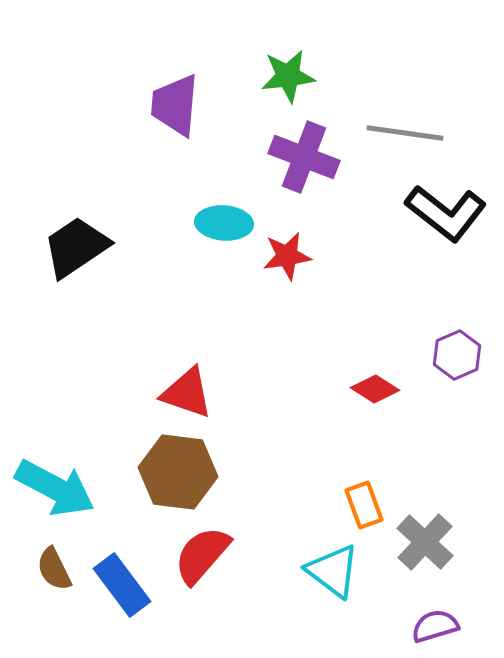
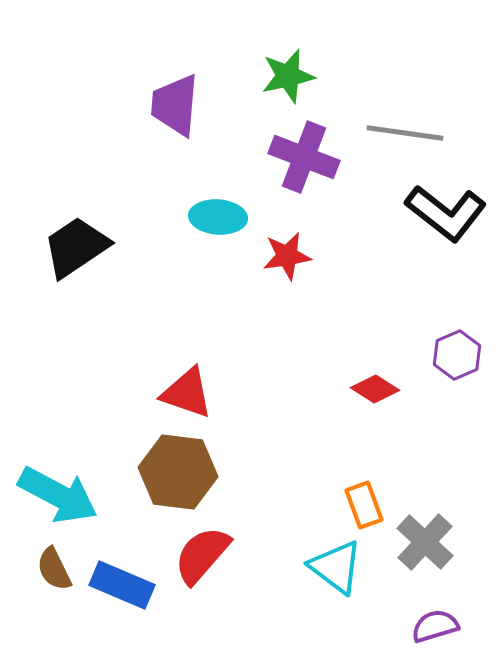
green star: rotated 6 degrees counterclockwise
cyan ellipse: moved 6 px left, 6 px up
cyan arrow: moved 3 px right, 7 px down
cyan triangle: moved 3 px right, 4 px up
blue rectangle: rotated 30 degrees counterclockwise
